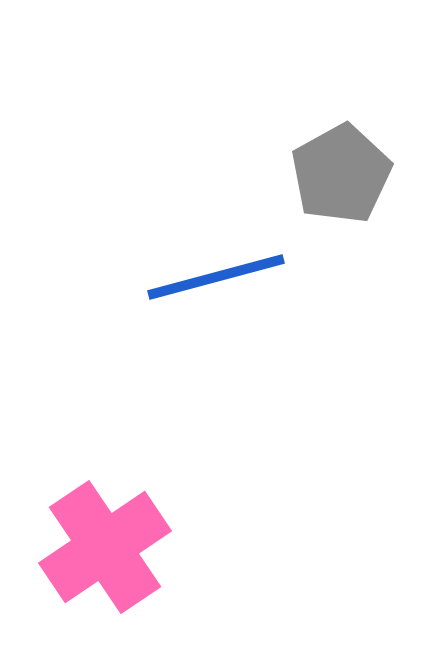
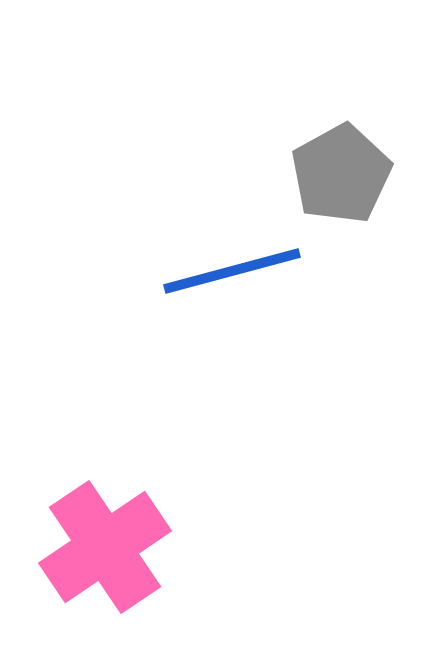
blue line: moved 16 px right, 6 px up
